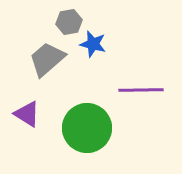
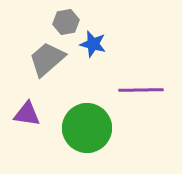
gray hexagon: moved 3 px left
purple triangle: rotated 24 degrees counterclockwise
